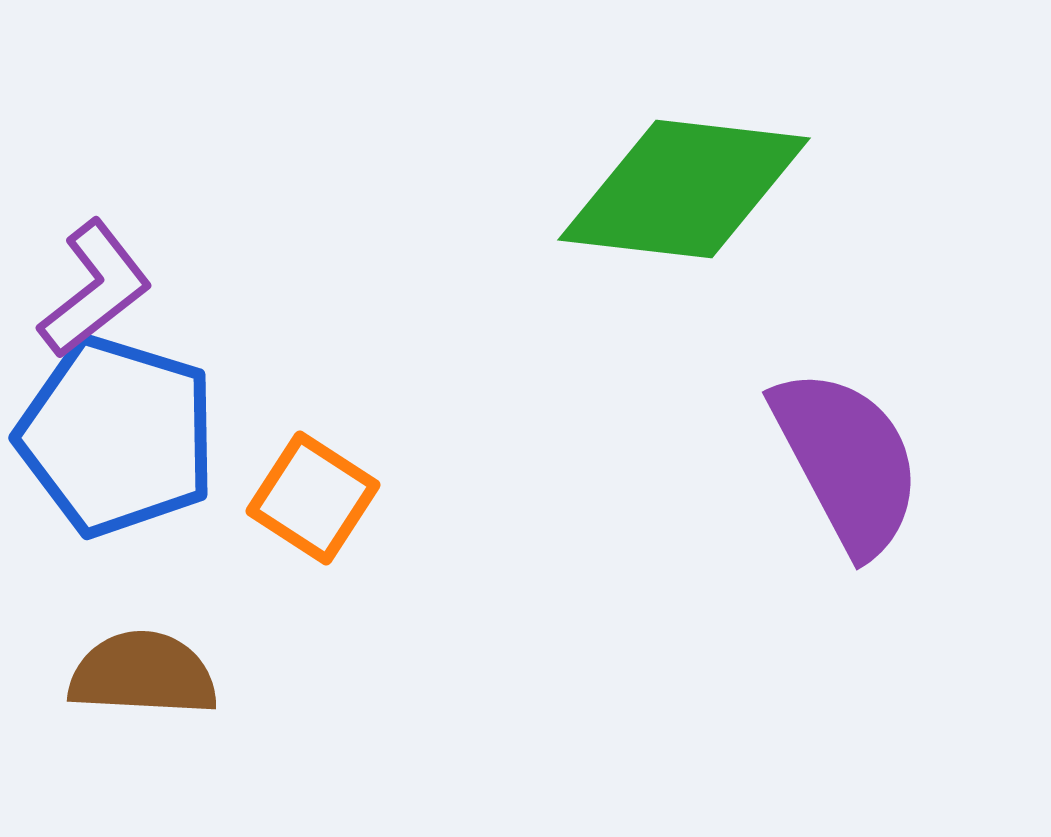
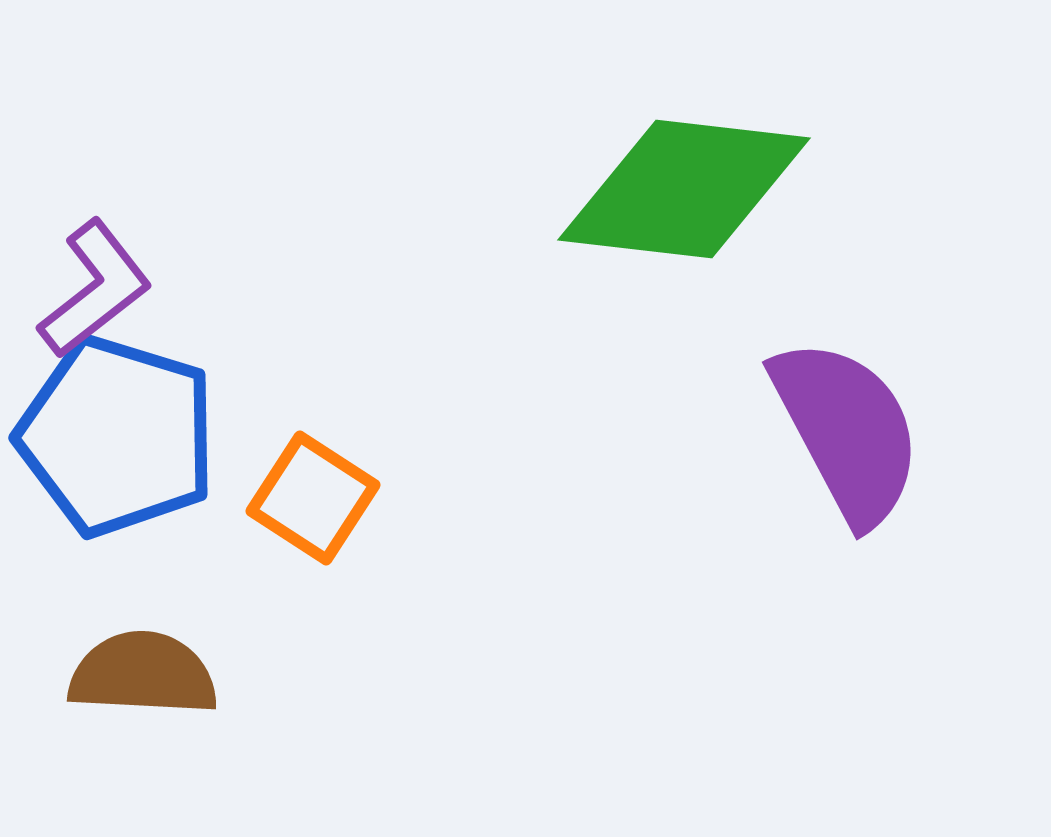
purple semicircle: moved 30 px up
